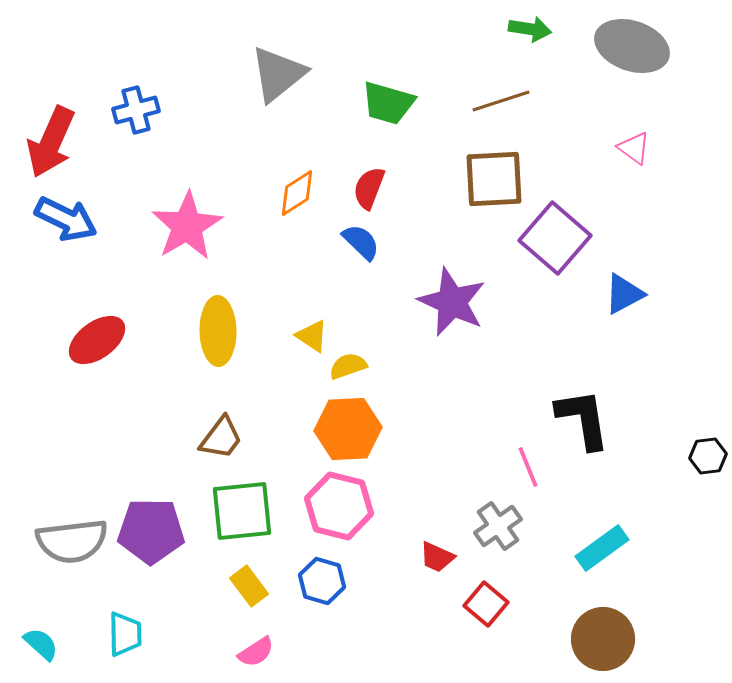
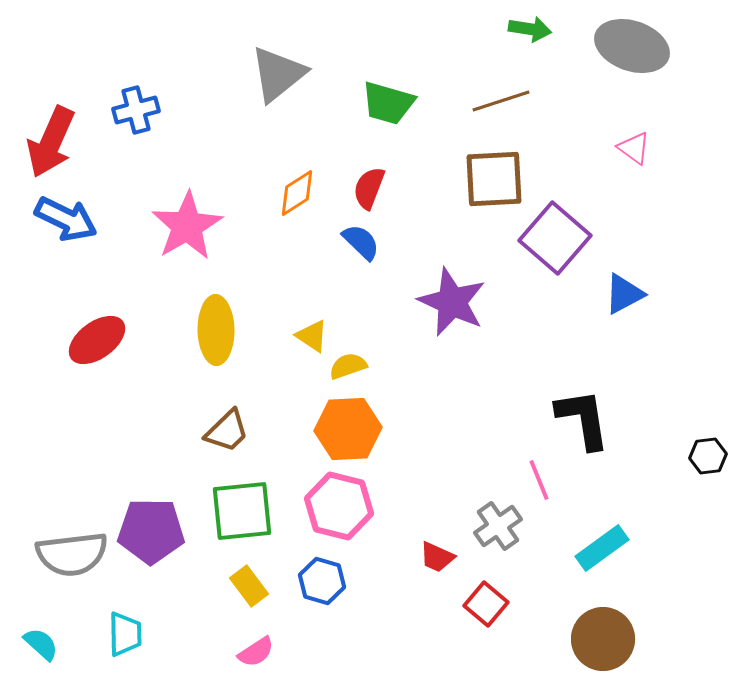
yellow ellipse: moved 2 px left, 1 px up
brown trapezoid: moved 6 px right, 7 px up; rotated 9 degrees clockwise
pink line: moved 11 px right, 13 px down
gray semicircle: moved 13 px down
